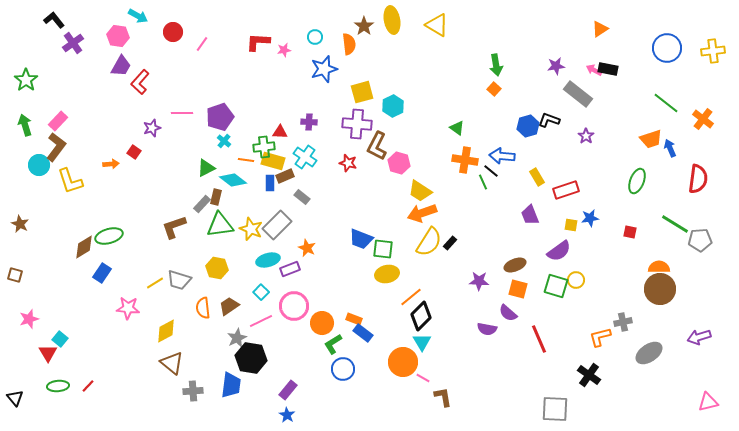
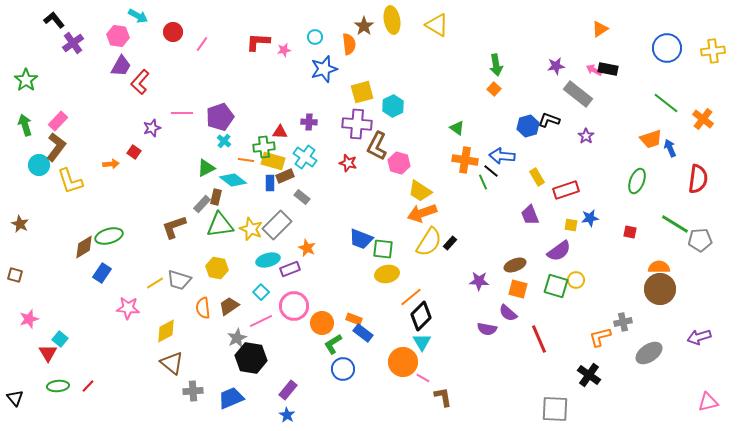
blue trapezoid at (231, 385): moved 13 px down; rotated 120 degrees counterclockwise
